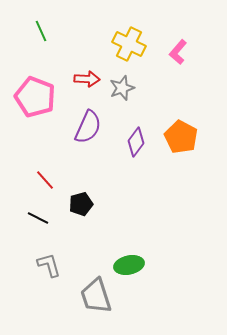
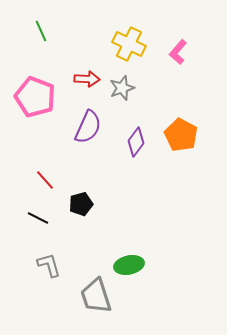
orange pentagon: moved 2 px up
